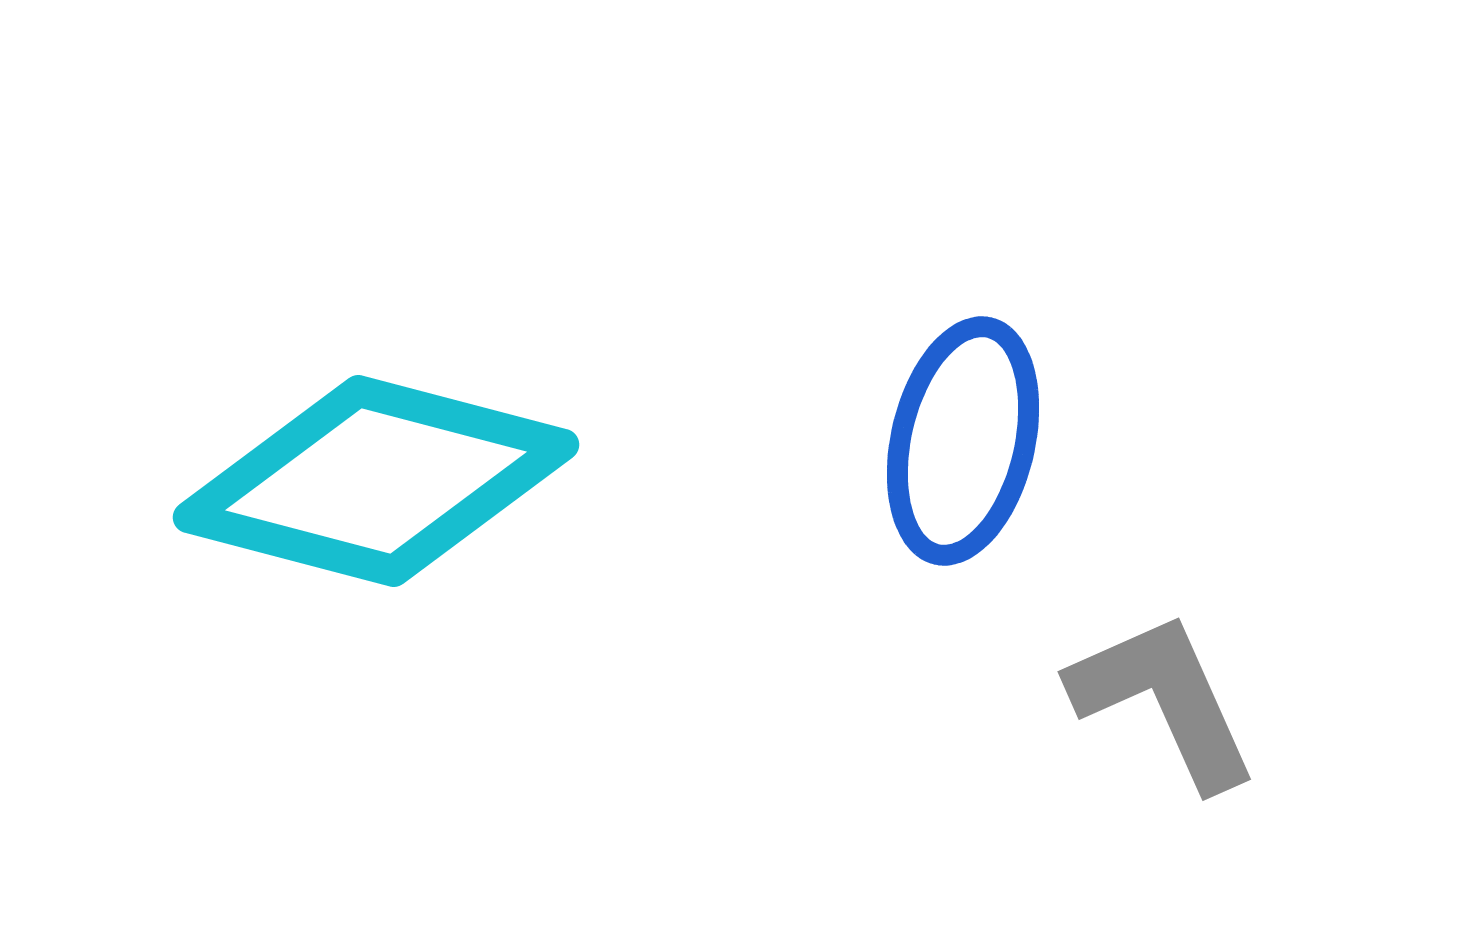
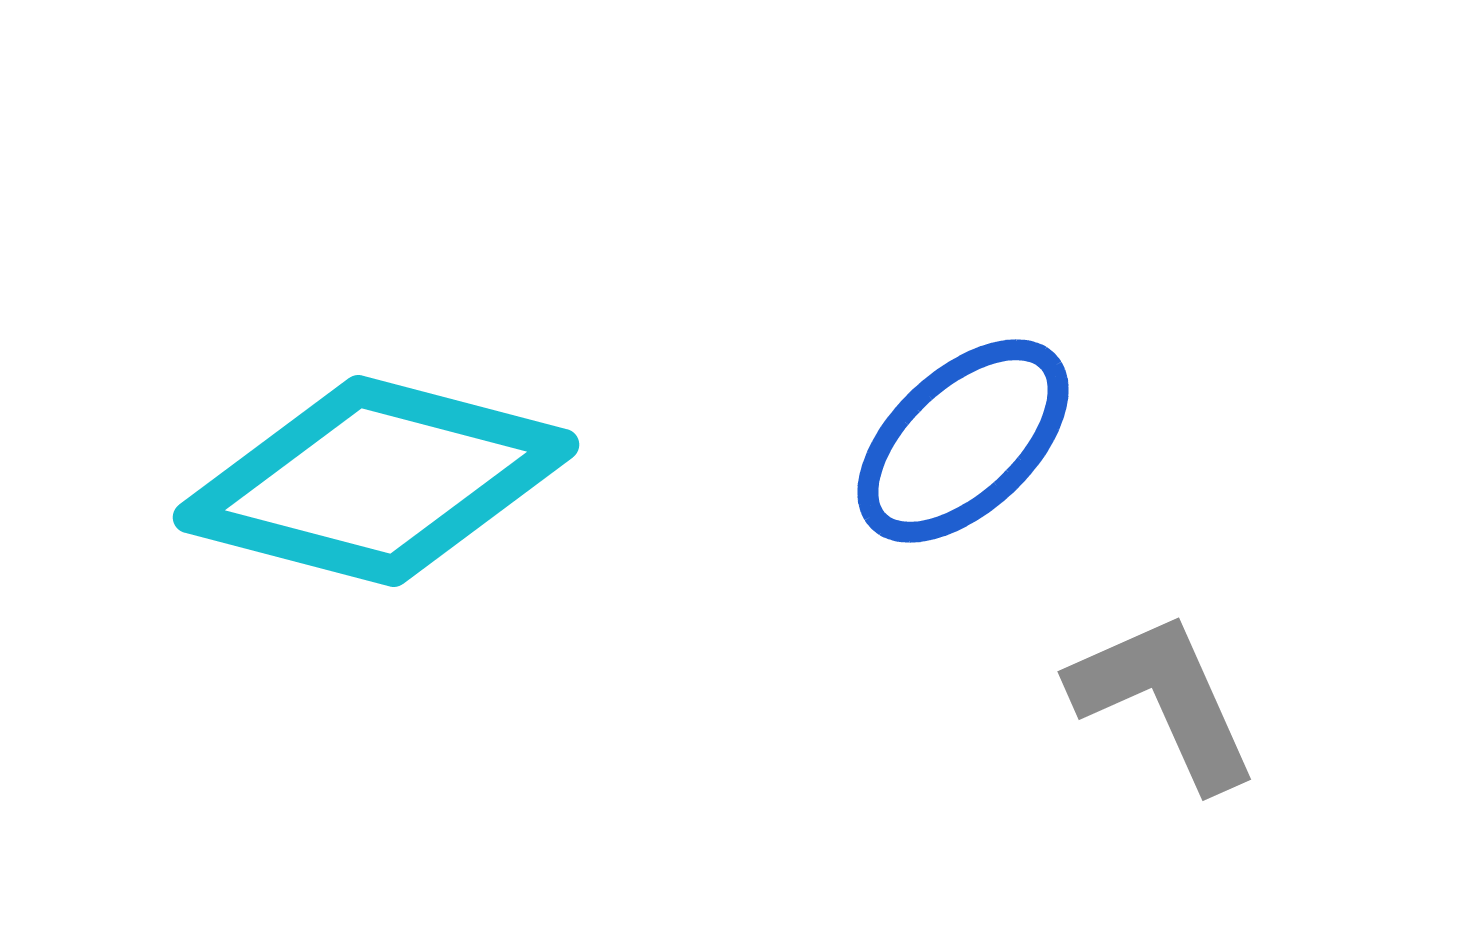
blue ellipse: rotated 34 degrees clockwise
